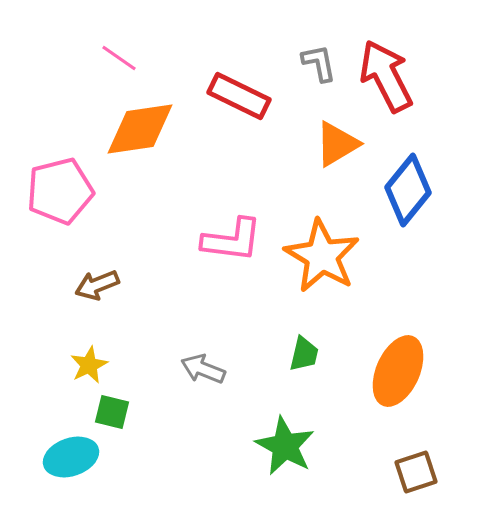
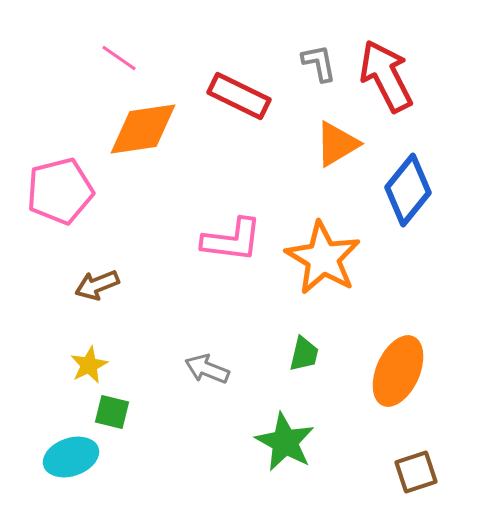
orange diamond: moved 3 px right
orange star: moved 1 px right, 2 px down
gray arrow: moved 4 px right
green star: moved 4 px up
